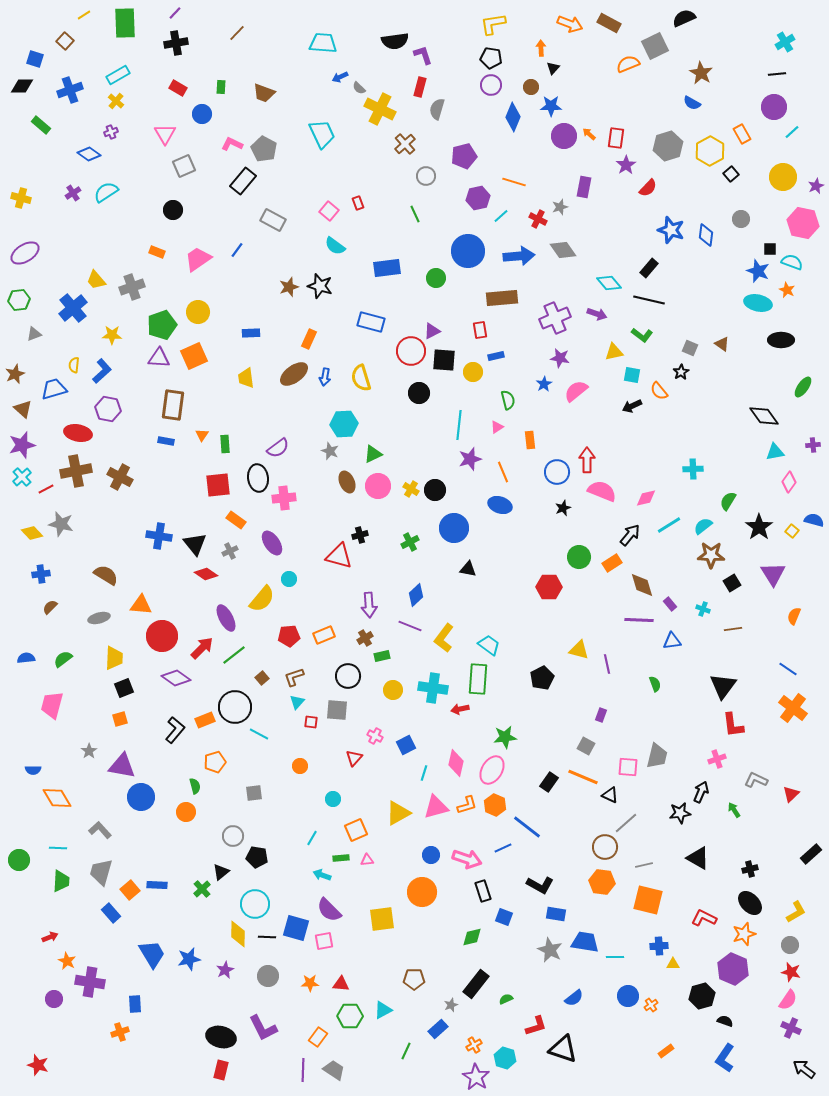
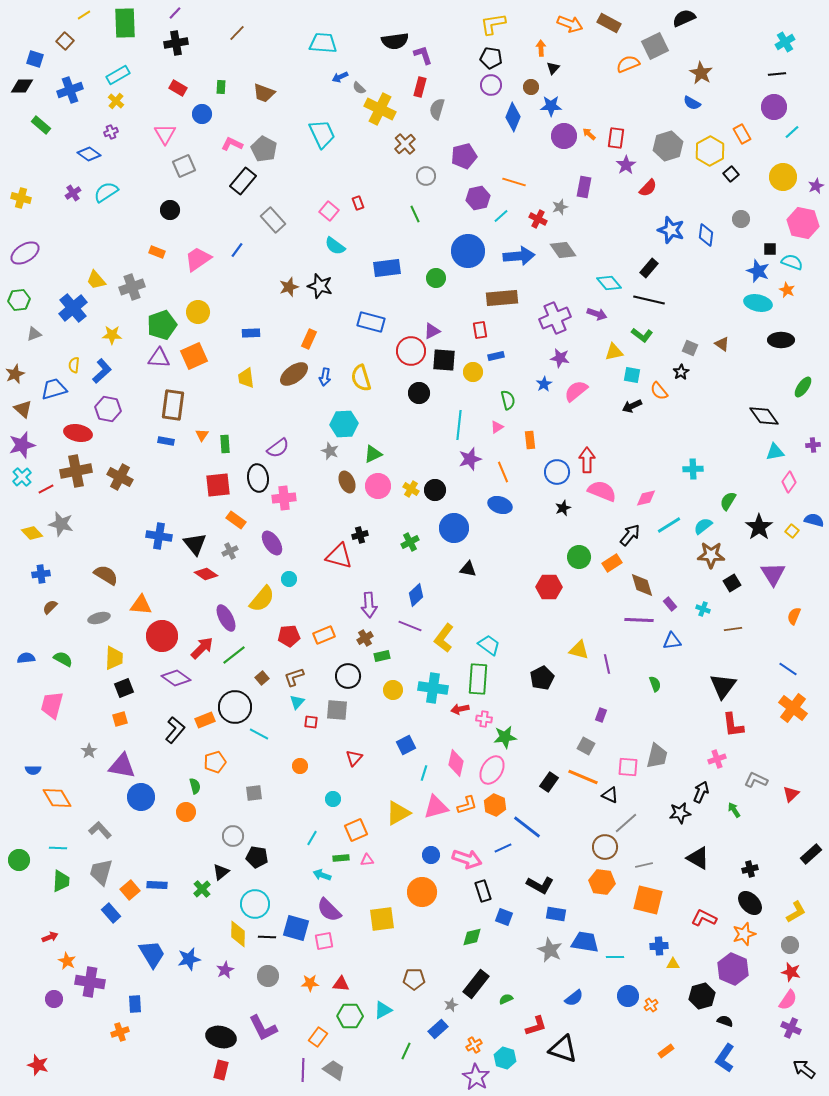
black circle at (173, 210): moved 3 px left
gray rectangle at (273, 220): rotated 20 degrees clockwise
green semicircle at (63, 659): rotated 66 degrees clockwise
pink cross at (375, 736): moved 109 px right, 17 px up; rotated 21 degrees counterclockwise
